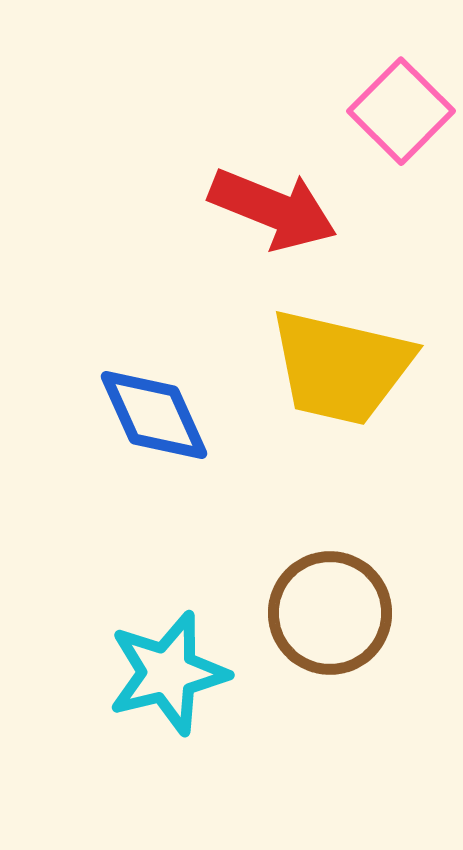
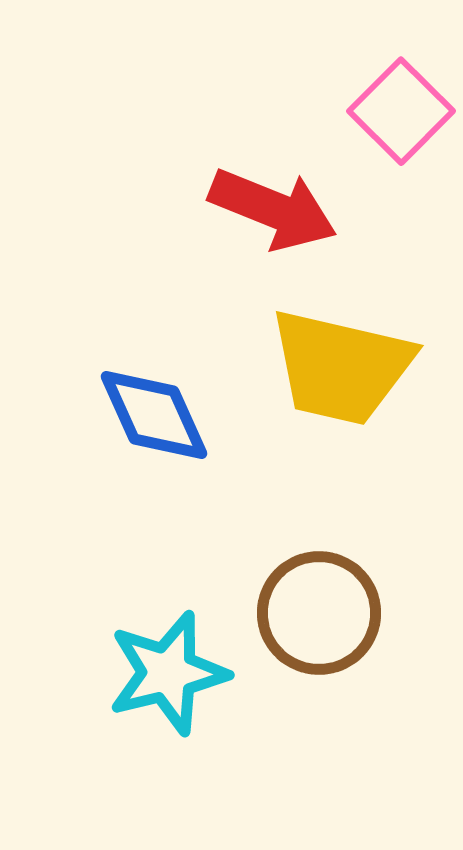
brown circle: moved 11 px left
